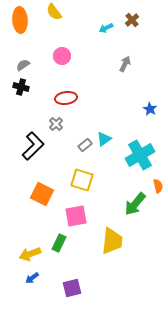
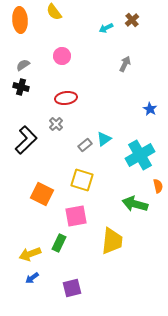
black L-shape: moved 7 px left, 6 px up
green arrow: rotated 65 degrees clockwise
